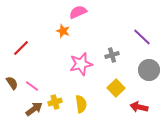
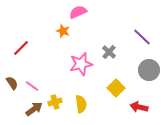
gray cross: moved 3 px left, 3 px up; rotated 32 degrees counterclockwise
